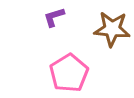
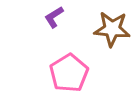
purple L-shape: rotated 15 degrees counterclockwise
